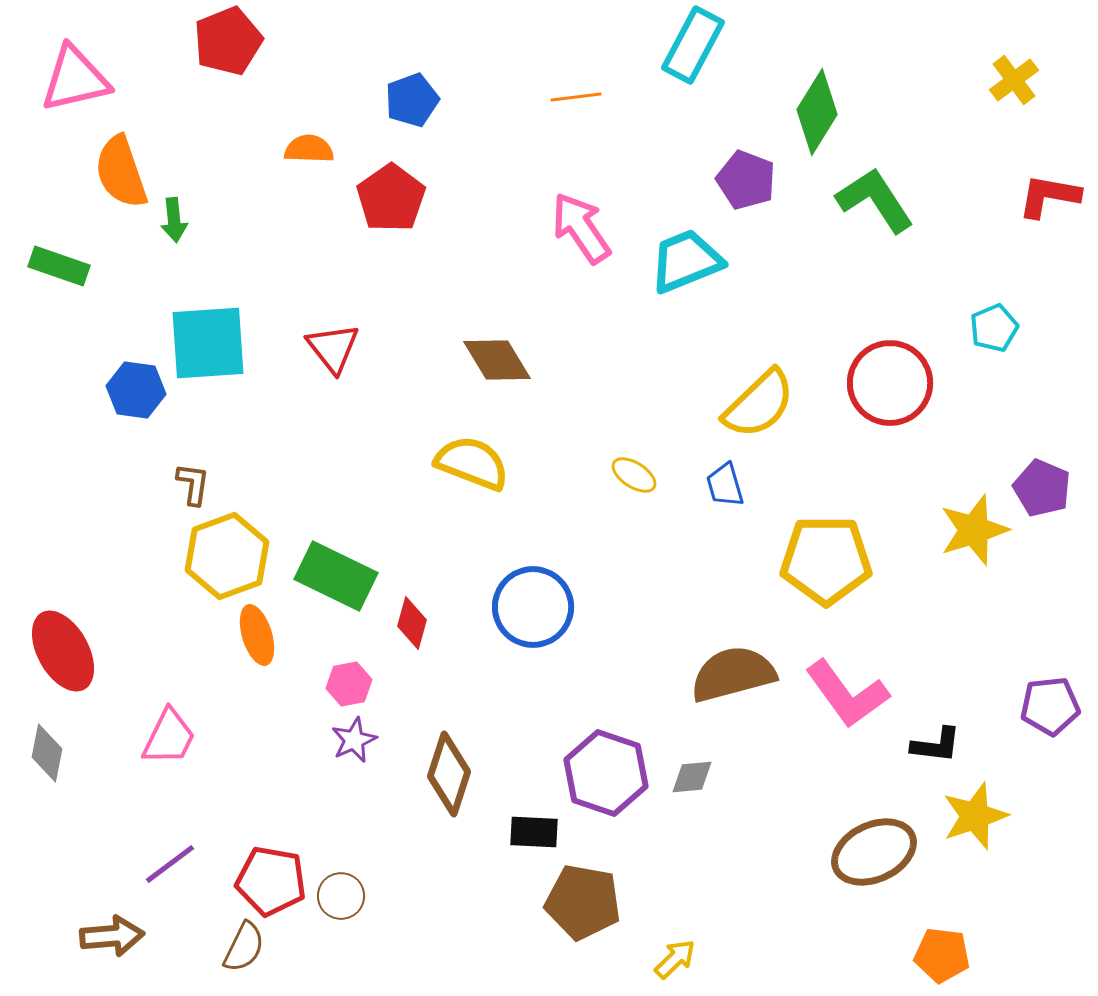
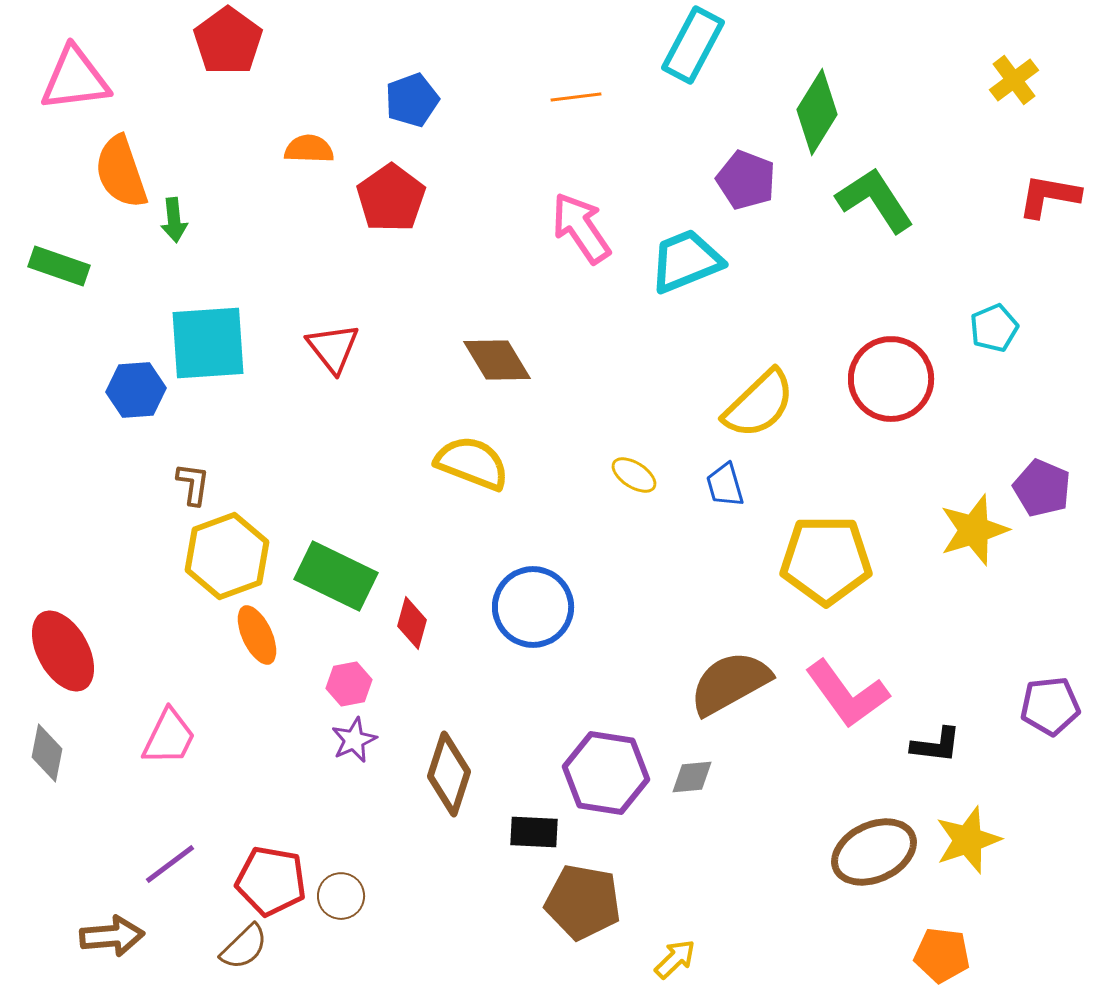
red pentagon at (228, 41): rotated 14 degrees counterclockwise
pink triangle at (75, 79): rotated 6 degrees clockwise
red circle at (890, 383): moved 1 px right, 4 px up
blue hexagon at (136, 390): rotated 12 degrees counterclockwise
orange ellipse at (257, 635): rotated 8 degrees counterclockwise
brown semicircle at (733, 674): moved 3 px left, 9 px down; rotated 14 degrees counterclockwise
purple hexagon at (606, 773): rotated 10 degrees counterclockwise
yellow star at (975, 816): moved 7 px left, 24 px down
brown semicircle at (244, 947): rotated 20 degrees clockwise
